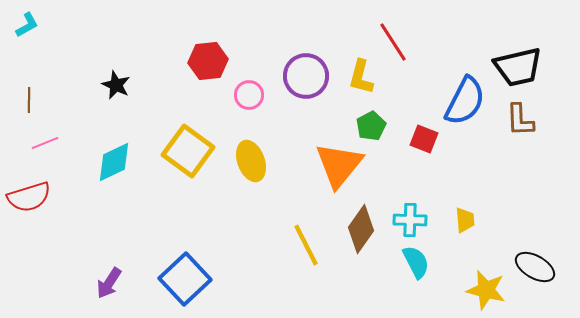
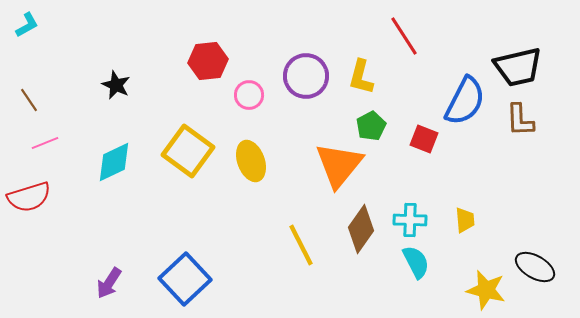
red line: moved 11 px right, 6 px up
brown line: rotated 35 degrees counterclockwise
yellow line: moved 5 px left
